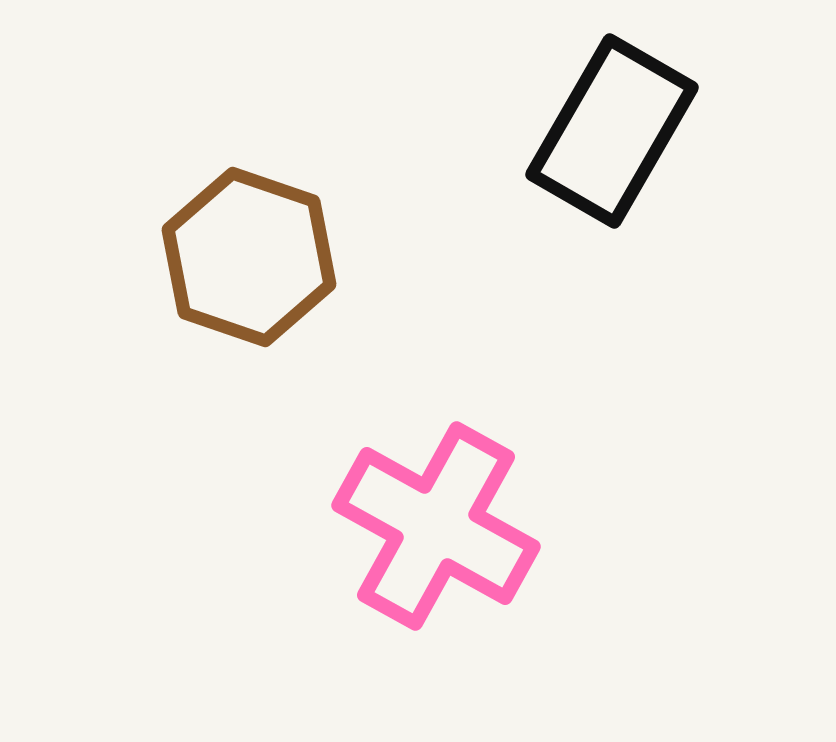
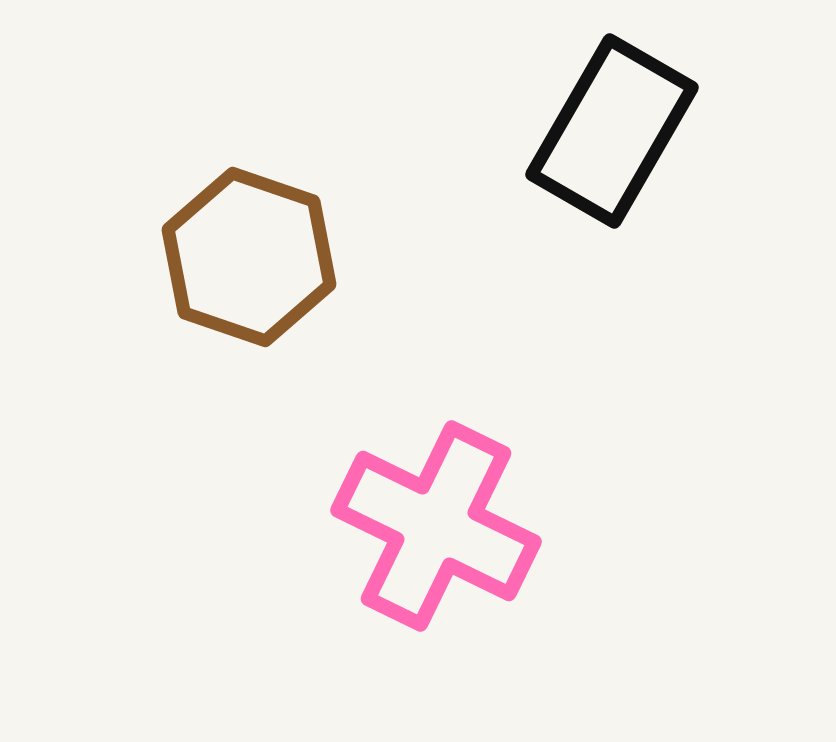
pink cross: rotated 3 degrees counterclockwise
